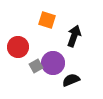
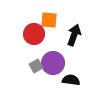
orange square: moved 2 px right; rotated 12 degrees counterclockwise
black arrow: moved 1 px up
red circle: moved 16 px right, 13 px up
black semicircle: rotated 30 degrees clockwise
